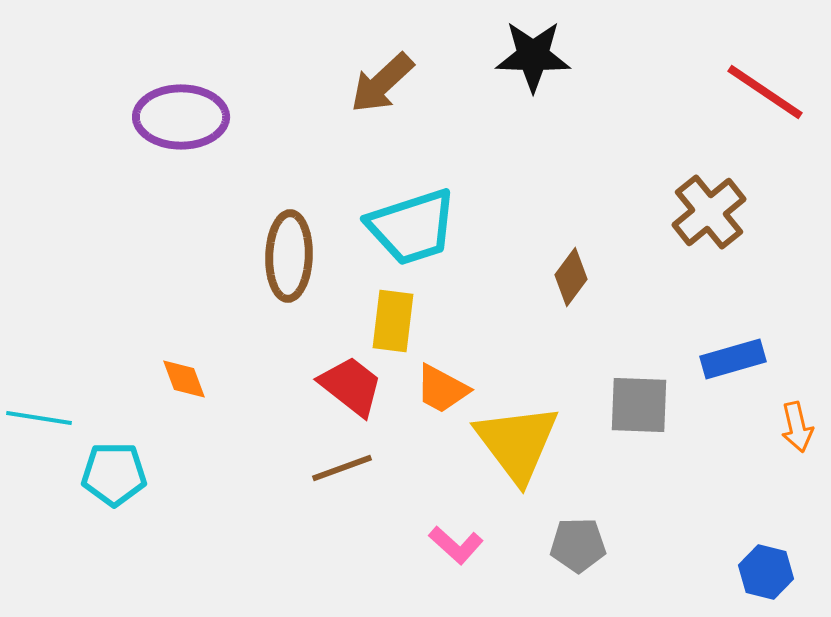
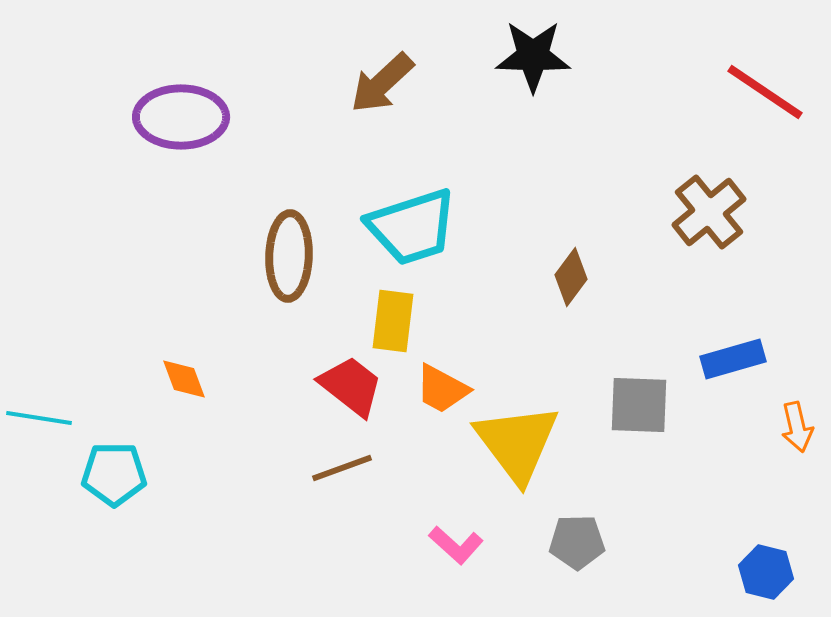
gray pentagon: moved 1 px left, 3 px up
